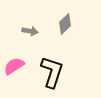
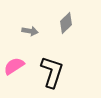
gray diamond: moved 1 px right, 1 px up
